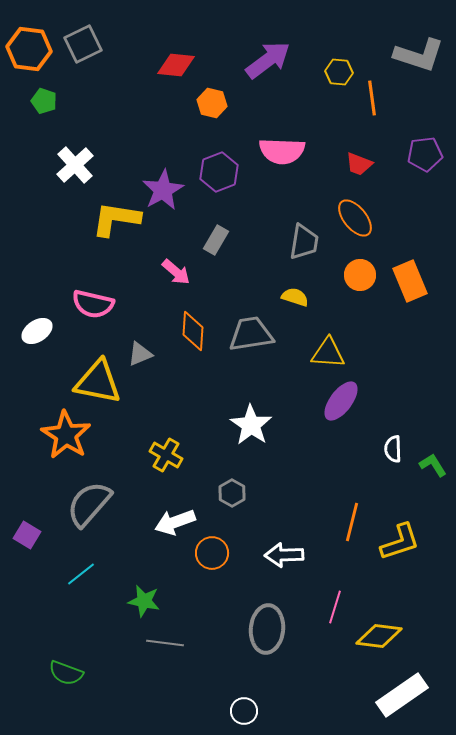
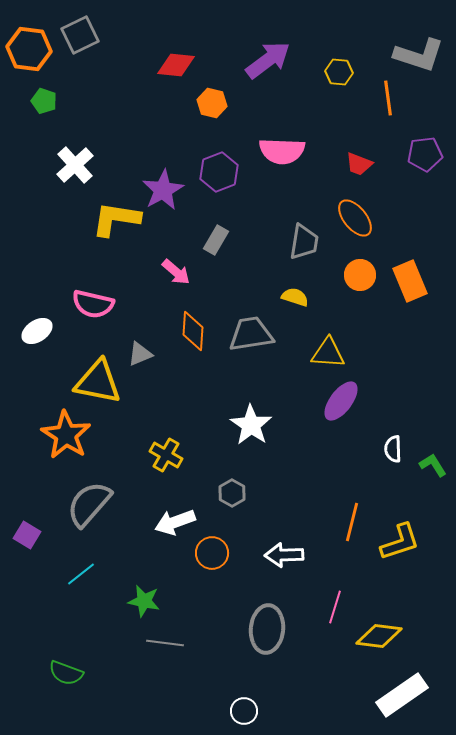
gray square at (83, 44): moved 3 px left, 9 px up
orange line at (372, 98): moved 16 px right
